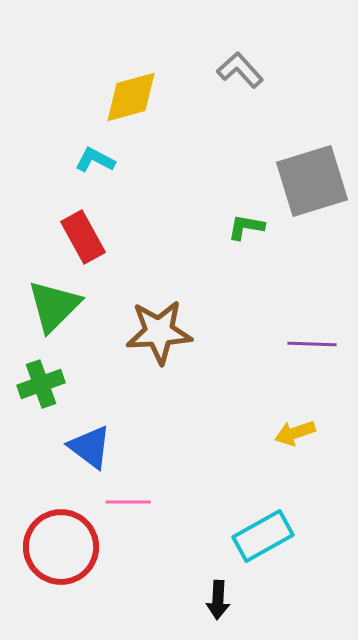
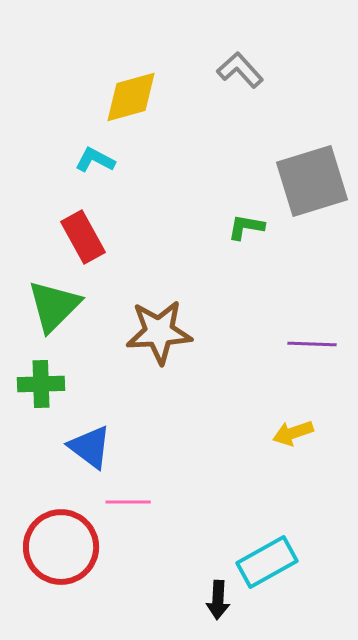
green cross: rotated 18 degrees clockwise
yellow arrow: moved 2 px left
cyan rectangle: moved 4 px right, 26 px down
